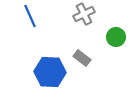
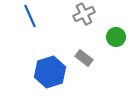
gray rectangle: moved 2 px right
blue hexagon: rotated 20 degrees counterclockwise
